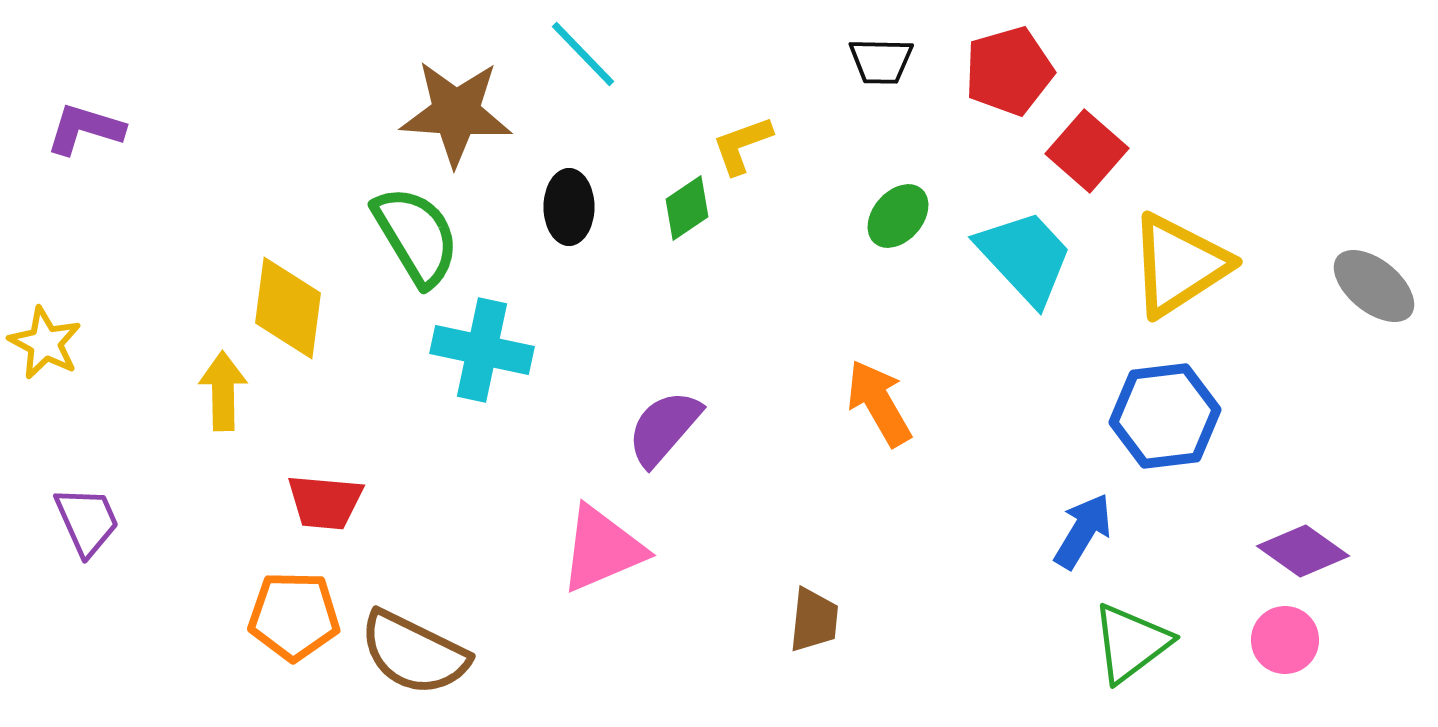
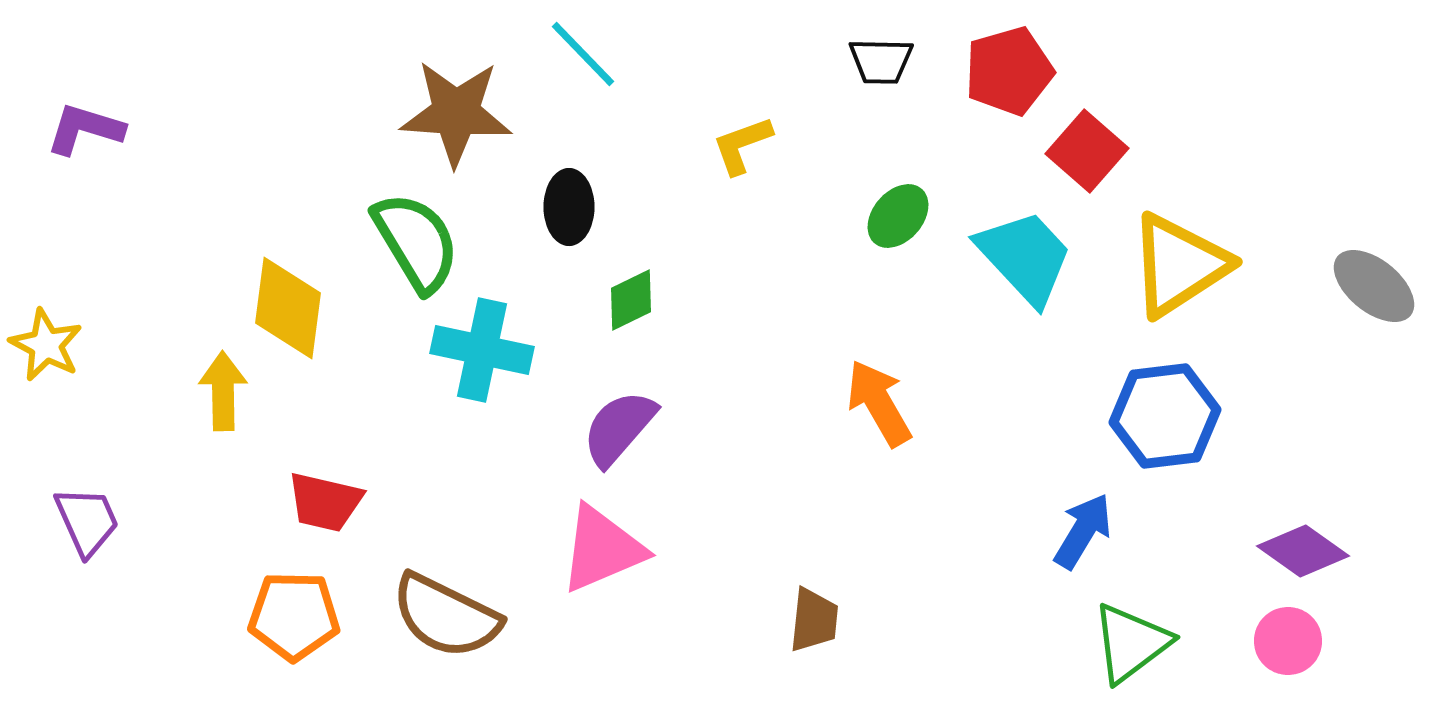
green diamond: moved 56 px left, 92 px down; rotated 8 degrees clockwise
green semicircle: moved 6 px down
yellow star: moved 1 px right, 2 px down
purple semicircle: moved 45 px left
red trapezoid: rotated 8 degrees clockwise
pink circle: moved 3 px right, 1 px down
brown semicircle: moved 32 px right, 37 px up
